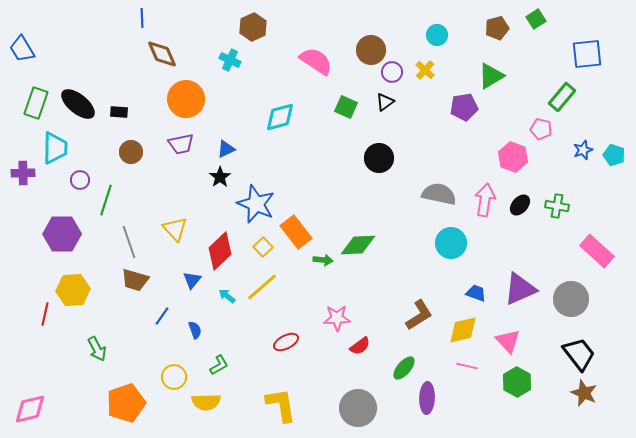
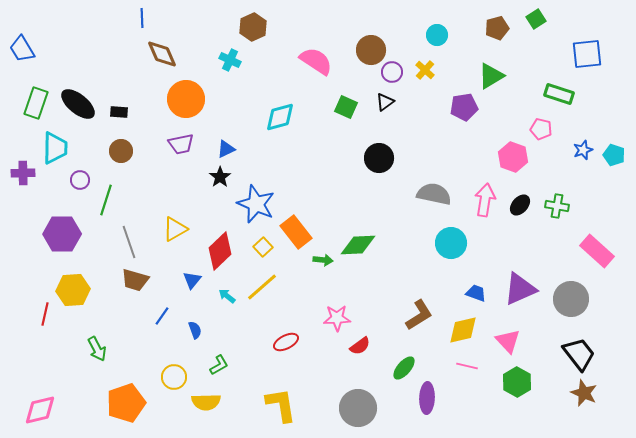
green rectangle at (562, 97): moved 3 px left, 3 px up; rotated 68 degrees clockwise
brown circle at (131, 152): moved 10 px left, 1 px up
gray semicircle at (439, 194): moved 5 px left
yellow triangle at (175, 229): rotated 44 degrees clockwise
pink diamond at (30, 409): moved 10 px right, 1 px down
